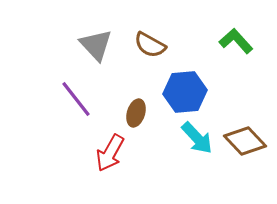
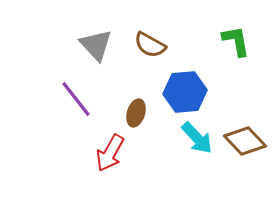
green L-shape: rotated 32 degrees clockwise
